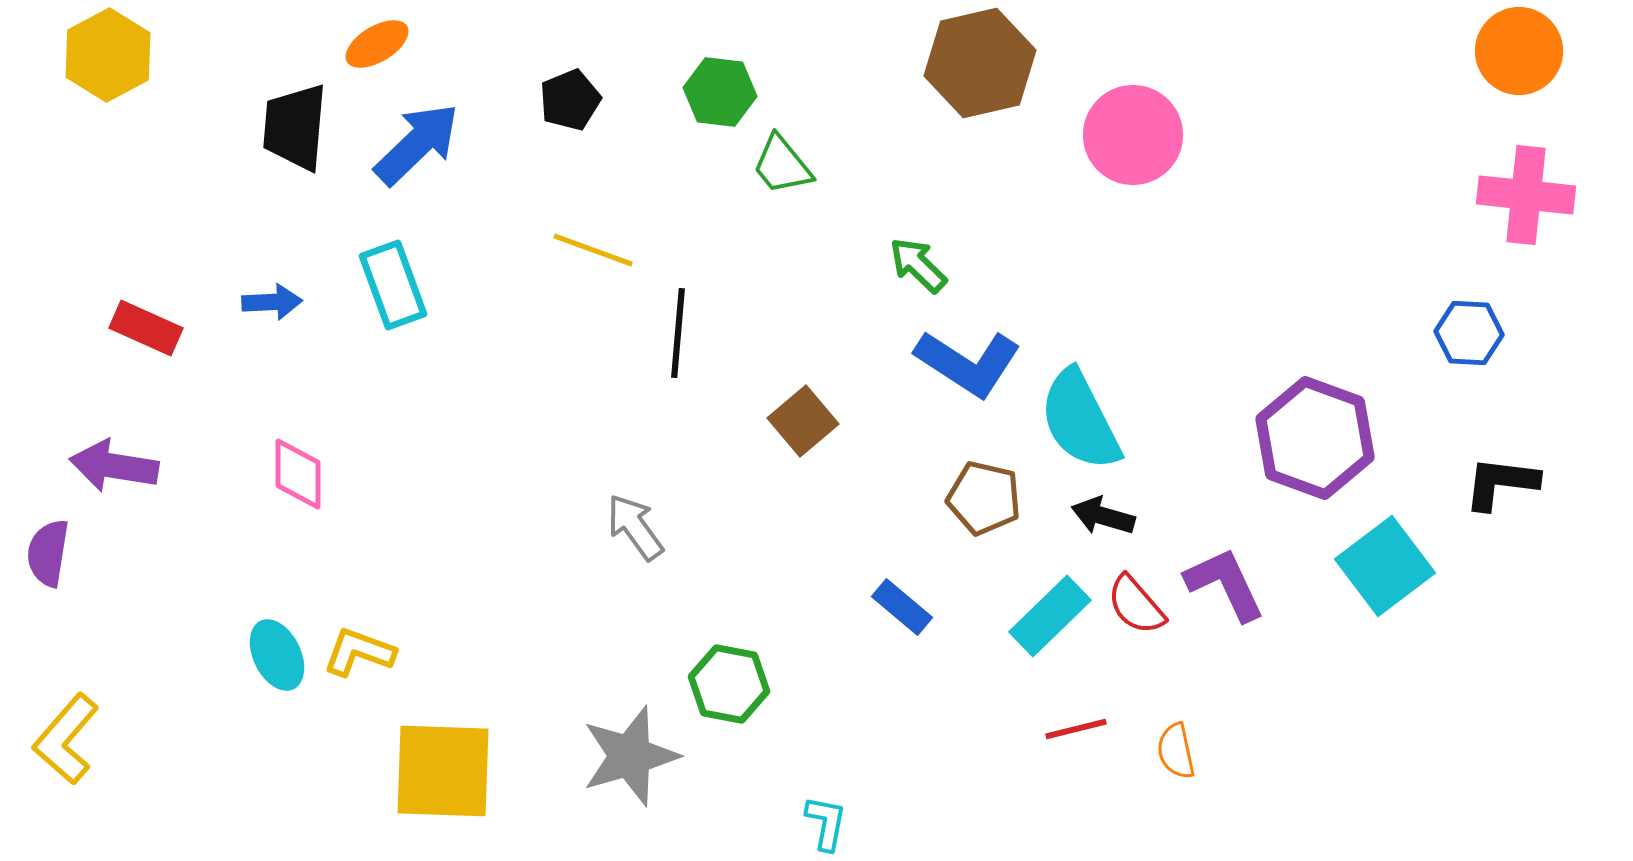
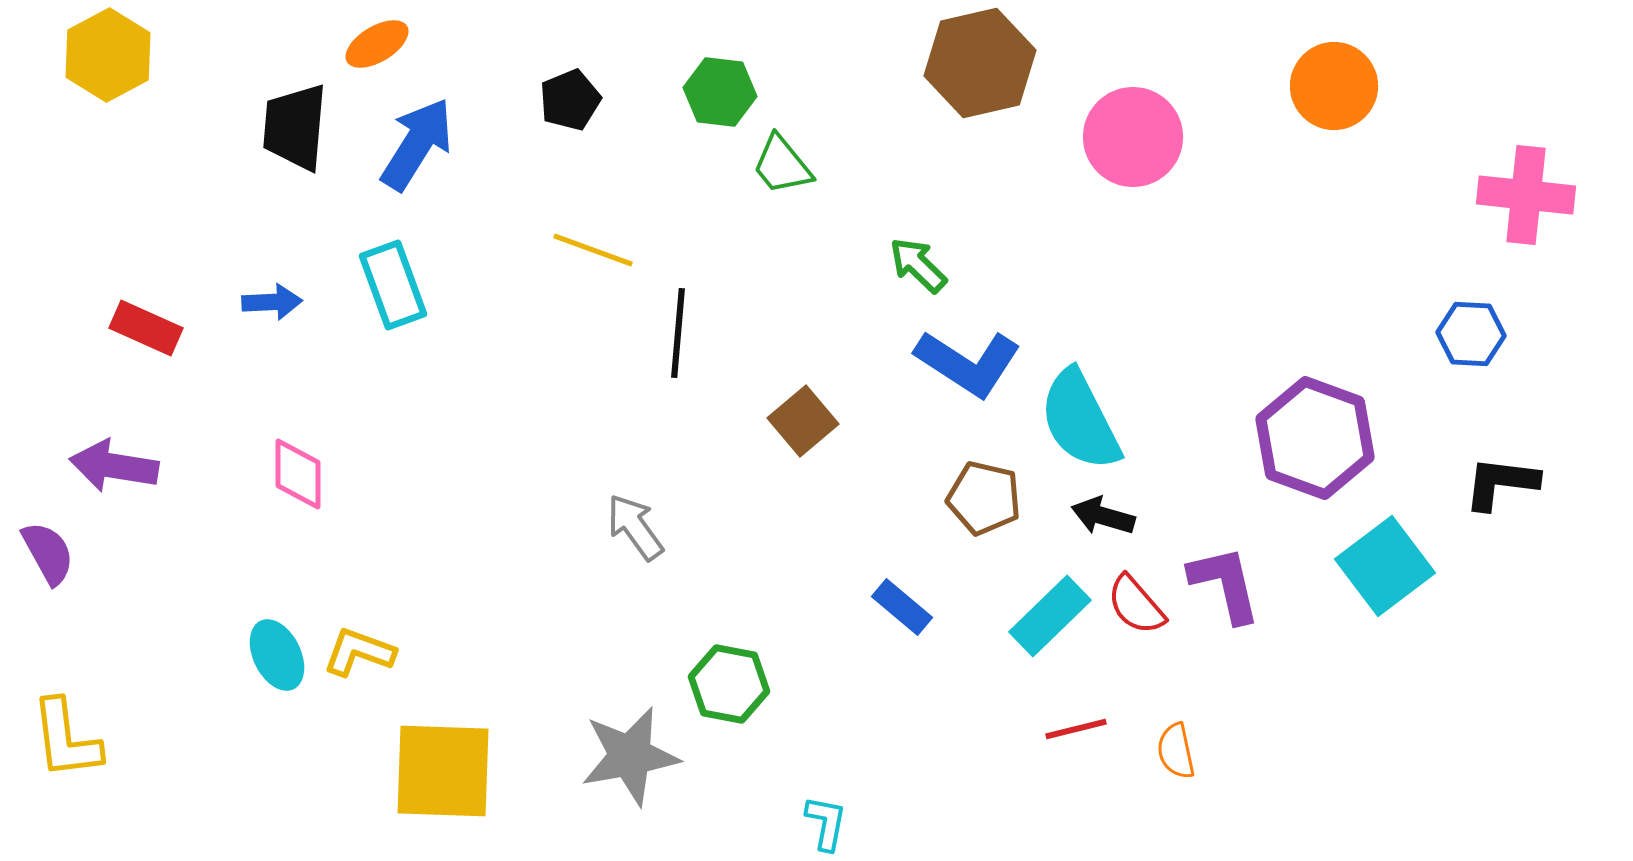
orange circle at (1519, 51): moved 185 px left, 35 px down
pink circle at (1133, 135): moved 2 px down
blue arrow at (417, 144): rotated 14 degrees counterclockwise
blue hexagon at (1469, 333): moved 2 px right, 1 px down
purple semicircle at (48, 553): rotated 142 degrees clockwise
purple L-shape at (1225, 584): rotated 12 degrees clockwise
yellow L-shape at (66, 739): rotated 48 degrees counterclockwise
gray star at (630, 756): rotated 6 degrees clockwise
